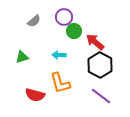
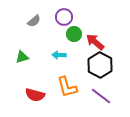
green circle: moved 3 px down
orange L-shape: moved 7 px right, 4 px down
